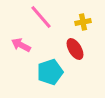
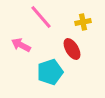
red ellipse: moved 3 px left
